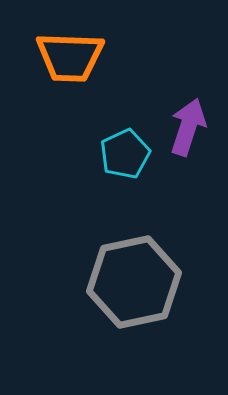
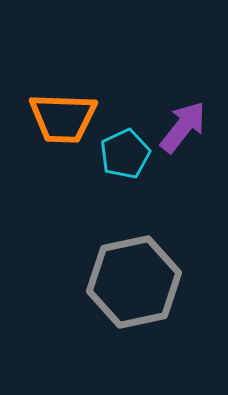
orange trapezoid: moved 7 px left, 61 px down
purple arrow: moved 5 px left; rotated 20 degrees clockwise
